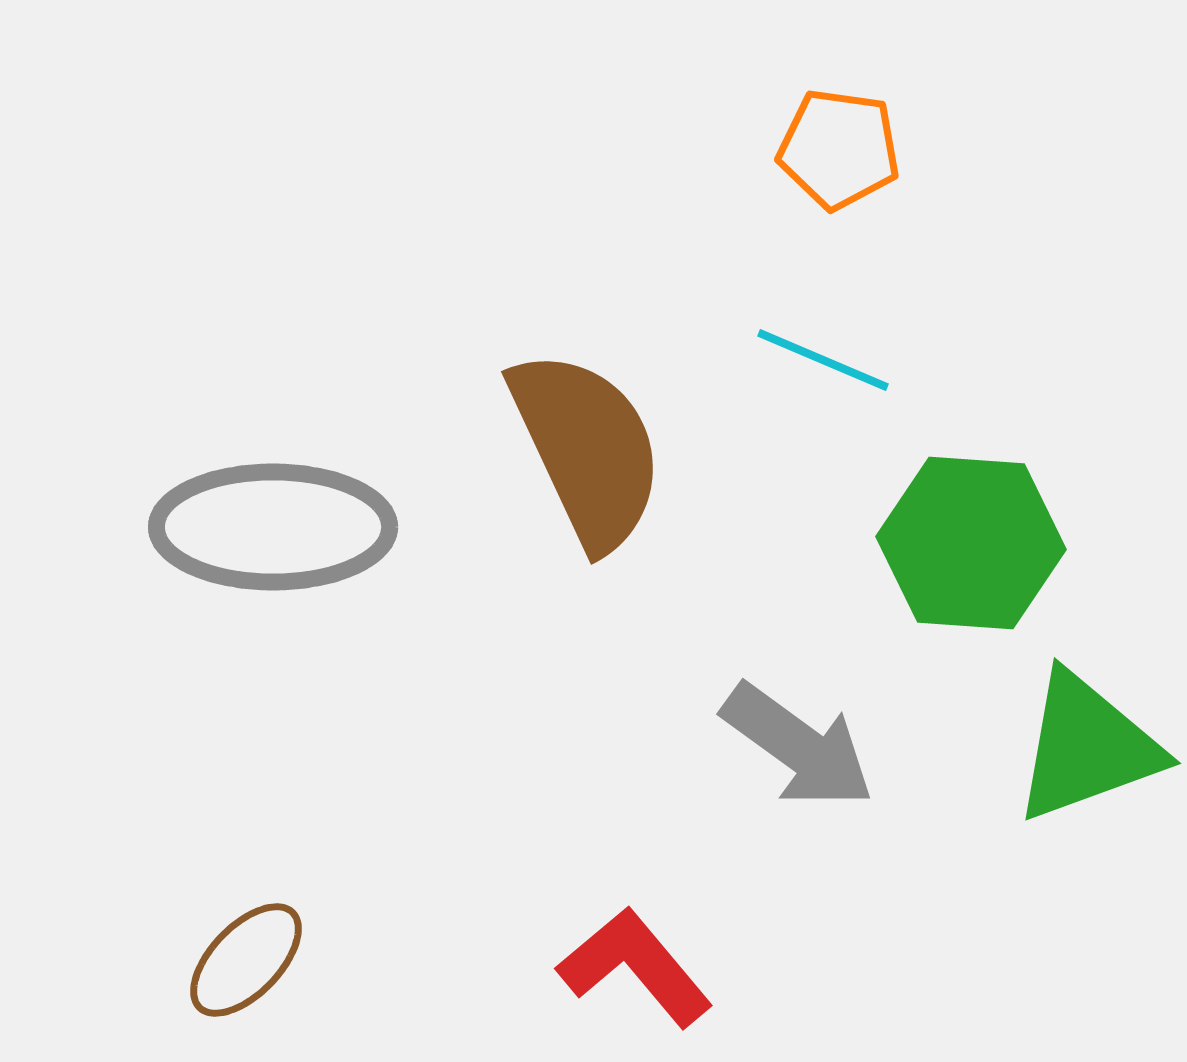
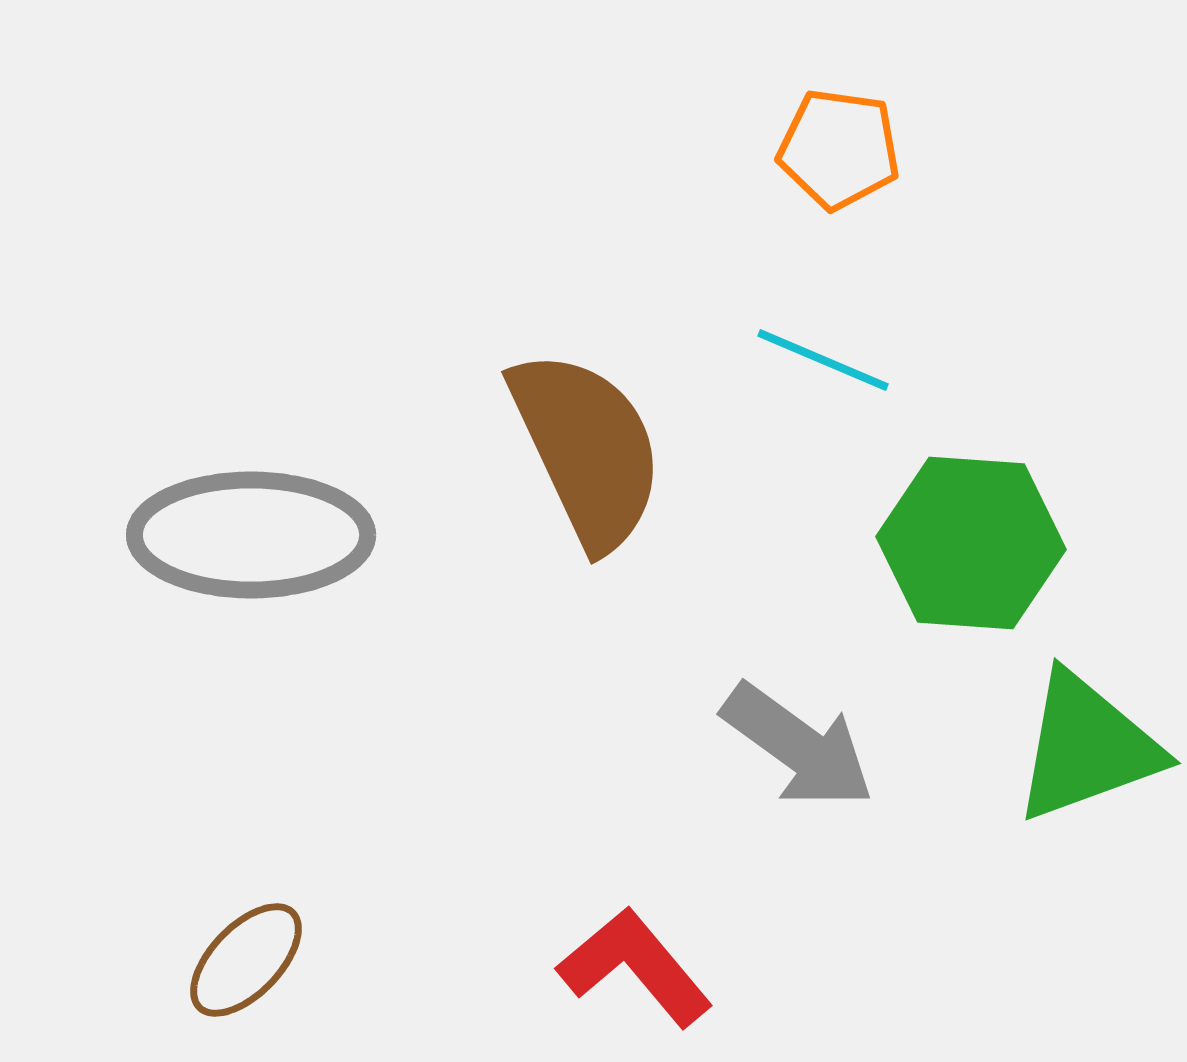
gray ellipse: moved 22 px left, 8 px down
